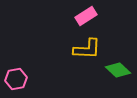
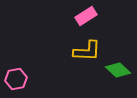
yellow L-shape: moved 2 px down
